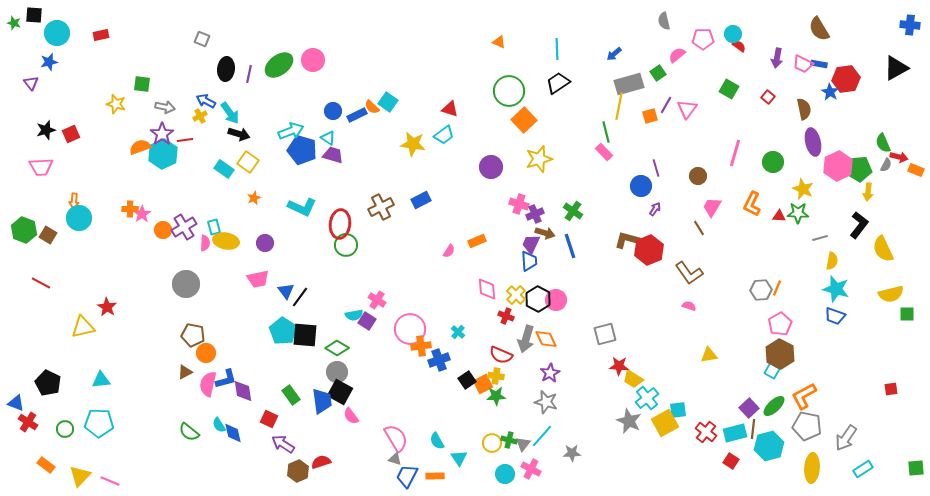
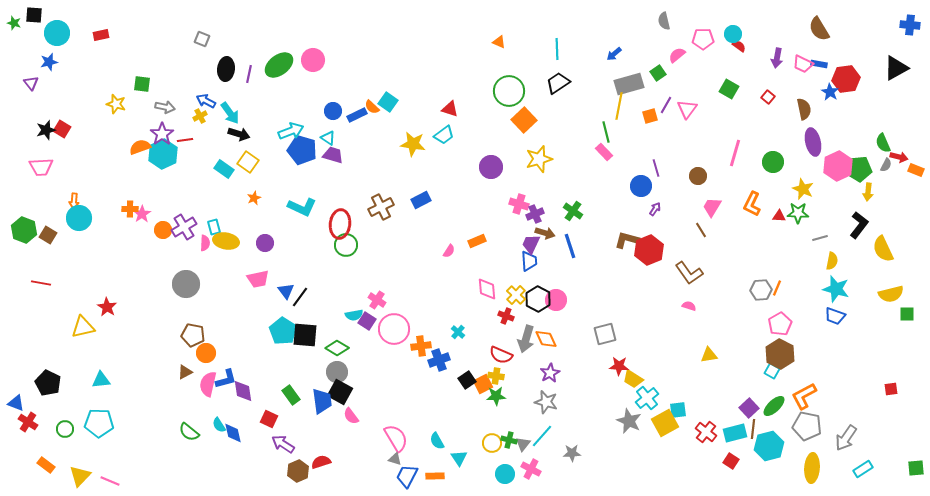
red square at (71, 134): moved 9 px left, 5 px up; rotated 36 degrees counterclockwise
brown line at (699, 228): moved 2 px right, 2 px down
red line at (41, 283): rotated 18 degrees counterclockwise
pink circle at (410, 329): moved 16 px left
